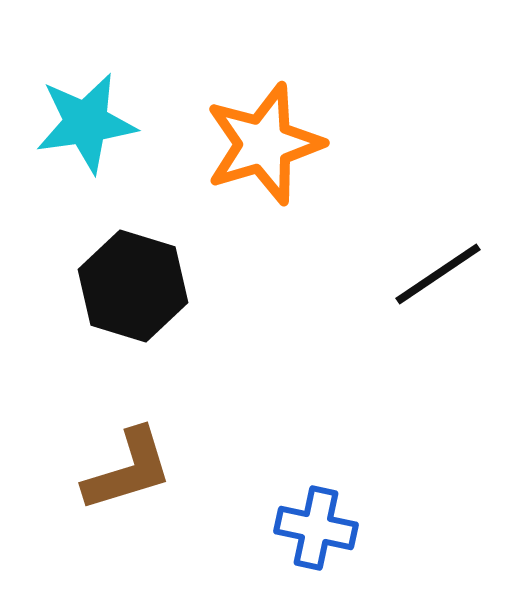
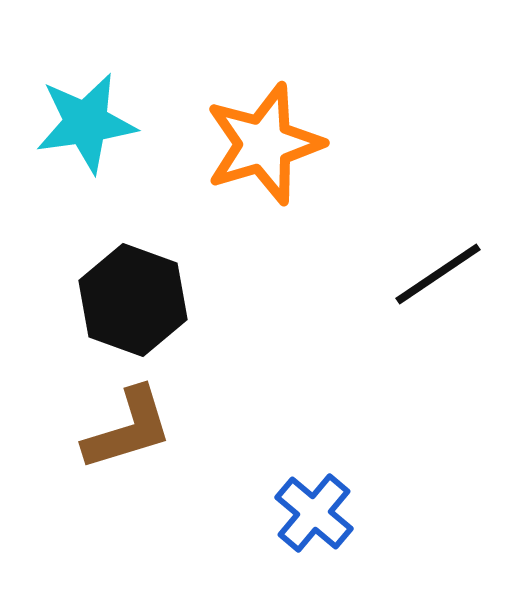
black hexagon: moved 14 px down; rotated 3 degrees clockwise
brown L-shape: moved 41 px up
blue cross: moved 2 px left, 15 px up; rotated 28 degrees clockwise
